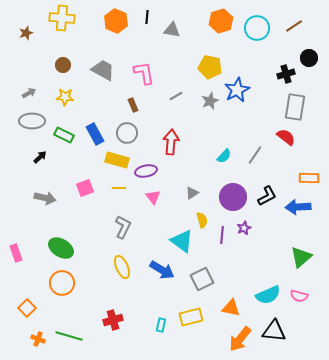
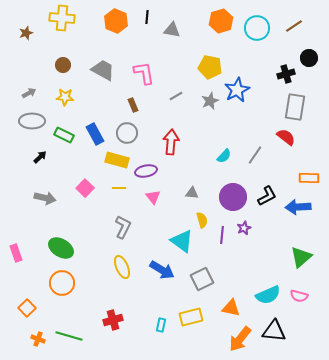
pink square at (85, 188): rotated 24 degrees counterclockwise
gray triangle at (192, 193): rotated 40 degrees clockwise
